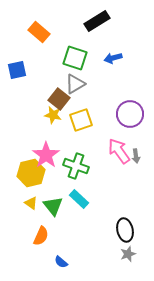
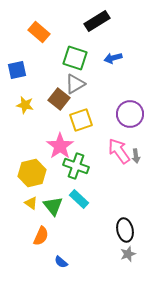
yellow star: moved 28 px left, 10 px up
pink star: moved 14 px right, 9 px up
yellow hexagon: moved 1 px right
